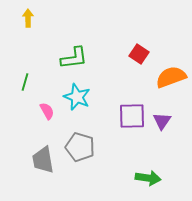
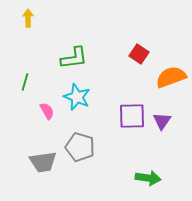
gray trapezoid: moved 2 px down; rotated 88 degrees counterclockwise
